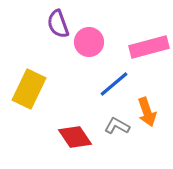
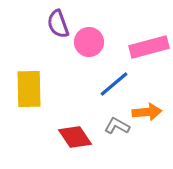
yellow rectangle: rotated 27 degrees counterclockwise
orange arrow: rotated 76 degrees counterclockwise
